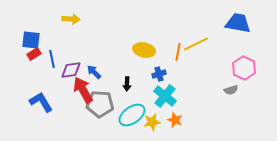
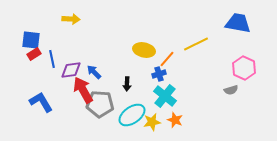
orange line: moved 11 px left, 7 px down; rotated 30 degrees clockwise
